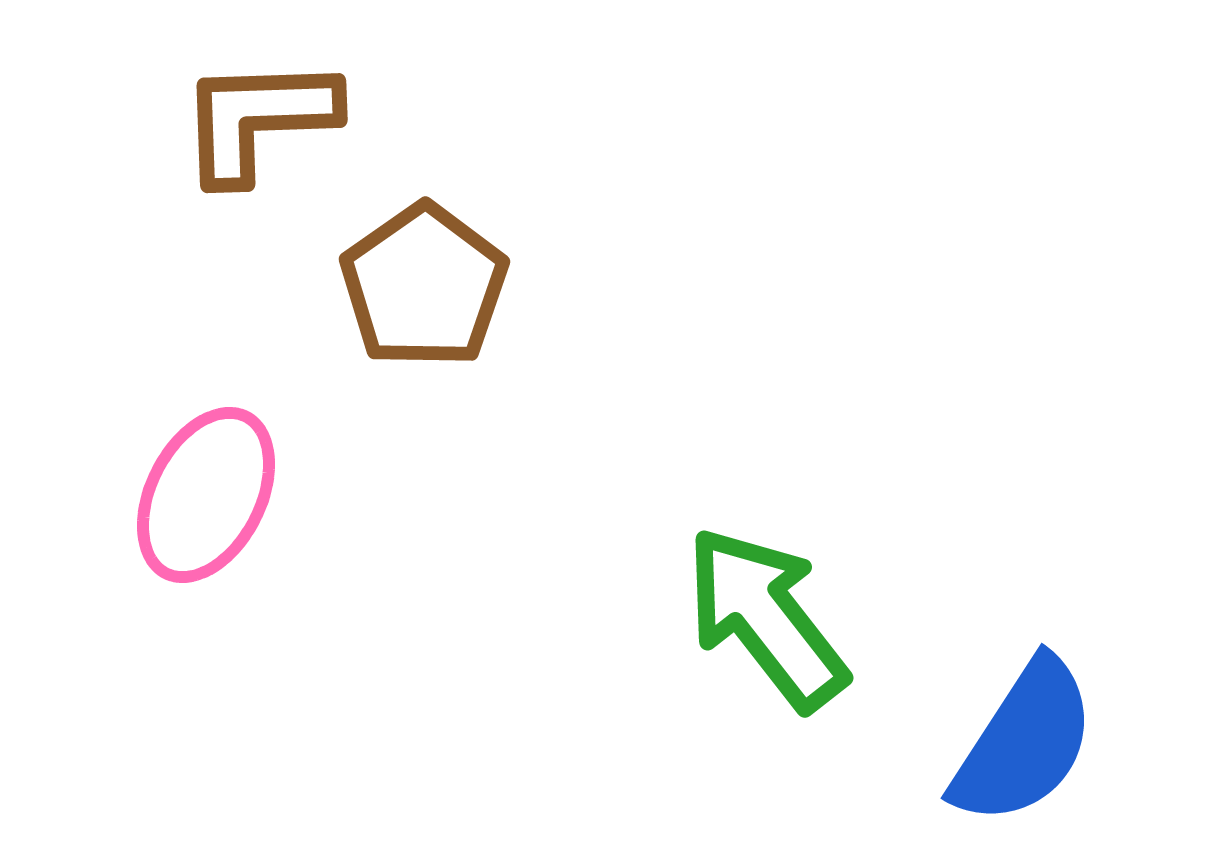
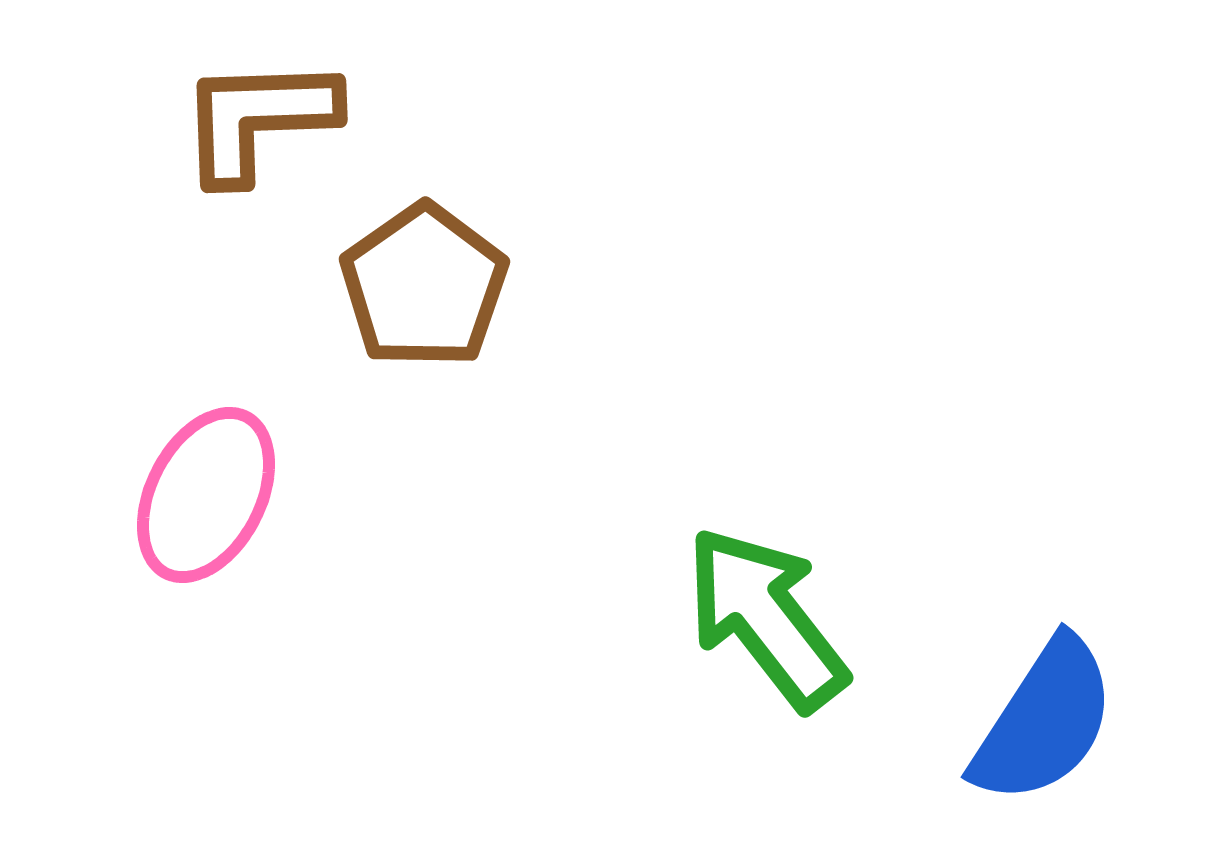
blue semicircle: moved 20 px right, 21 px up
